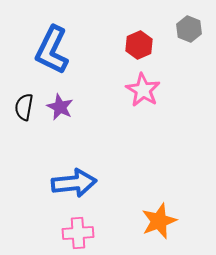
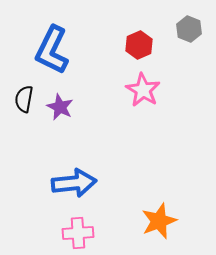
black semicircle: moved 8 px up
